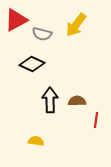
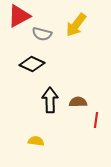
red triangle: moved 3 px right, 4 px up
brown semicircle: moved 1 px right, 1 px down
